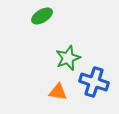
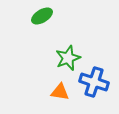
orange triangle: moved 2 px right
